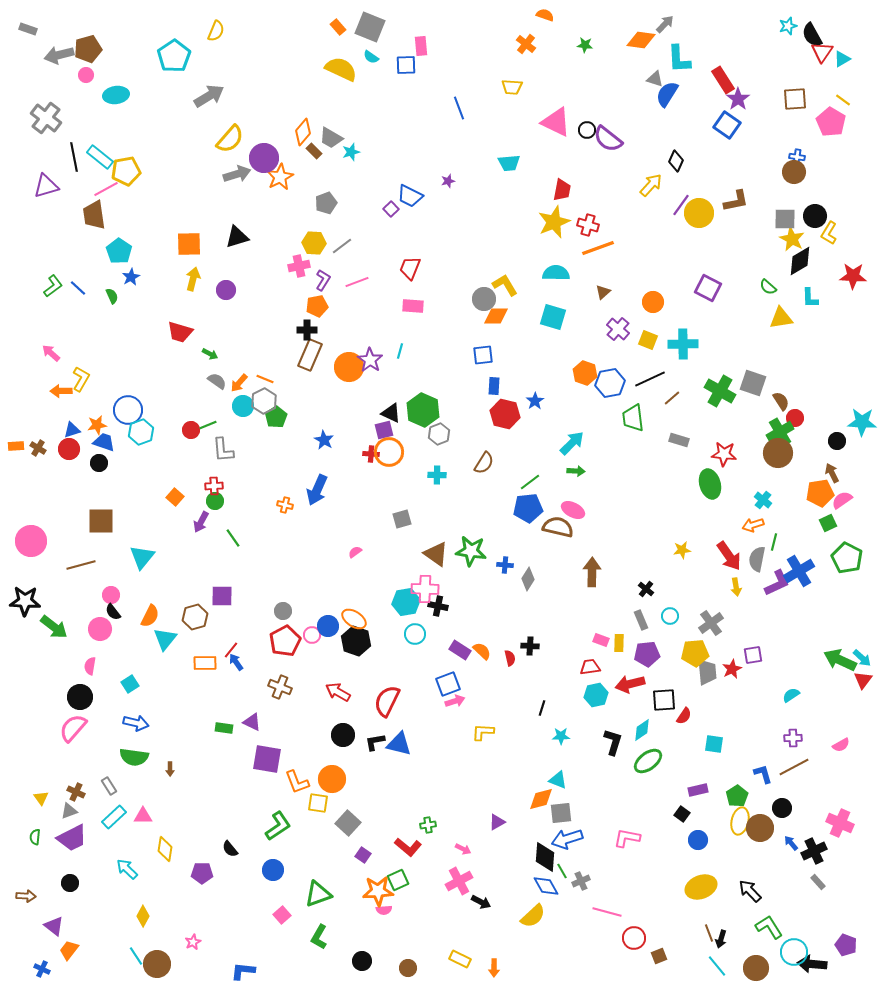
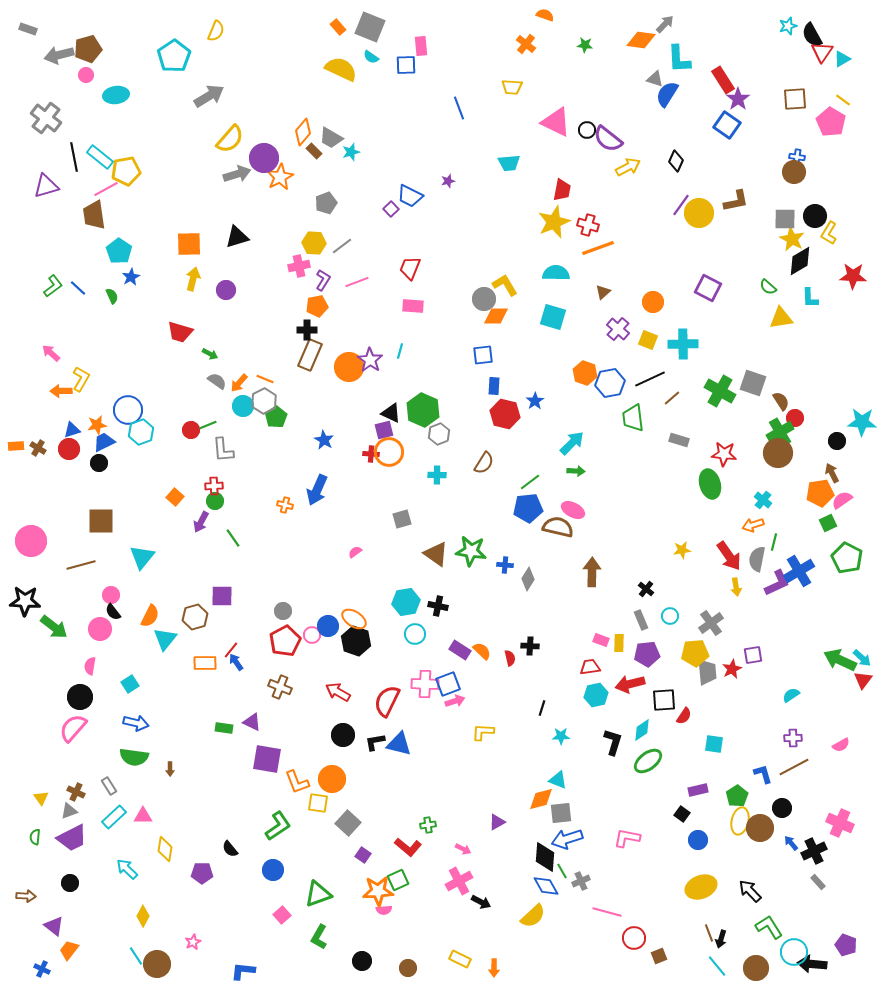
yellow arrow at (651, 185): moved 23 px left, 18 px up; rotated 20 degrees clockwise
blue trapezoid at (104, 442): rotated 45 degrees counterclockwise
pink cross at (425, 589): moved 95 px down
